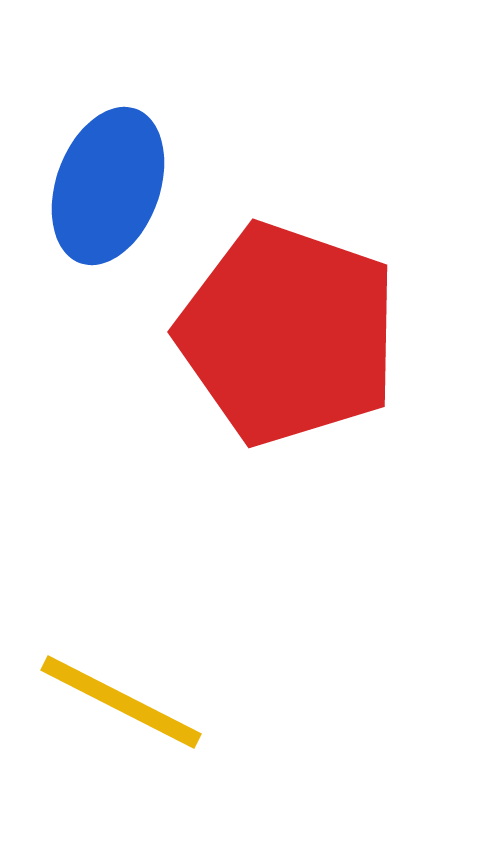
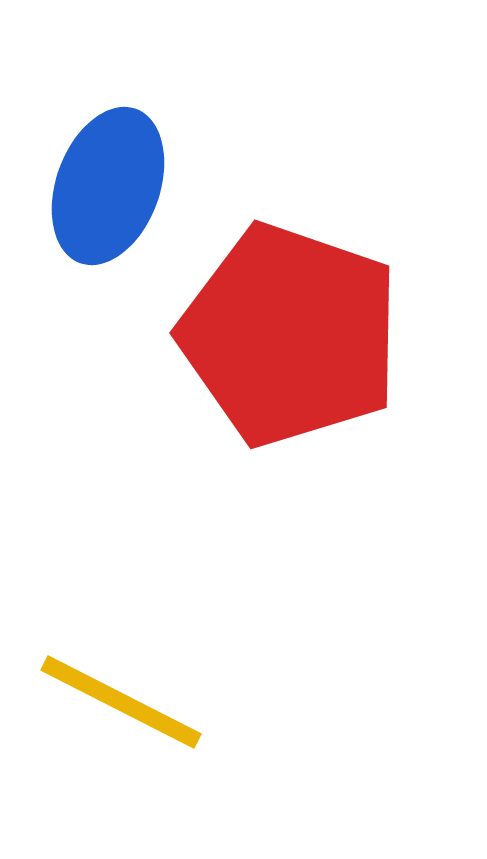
red pentagon: moved 2 px right, 1 px down
